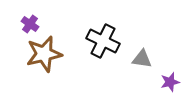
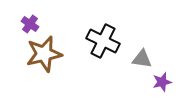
purple star: moved 8 px left
